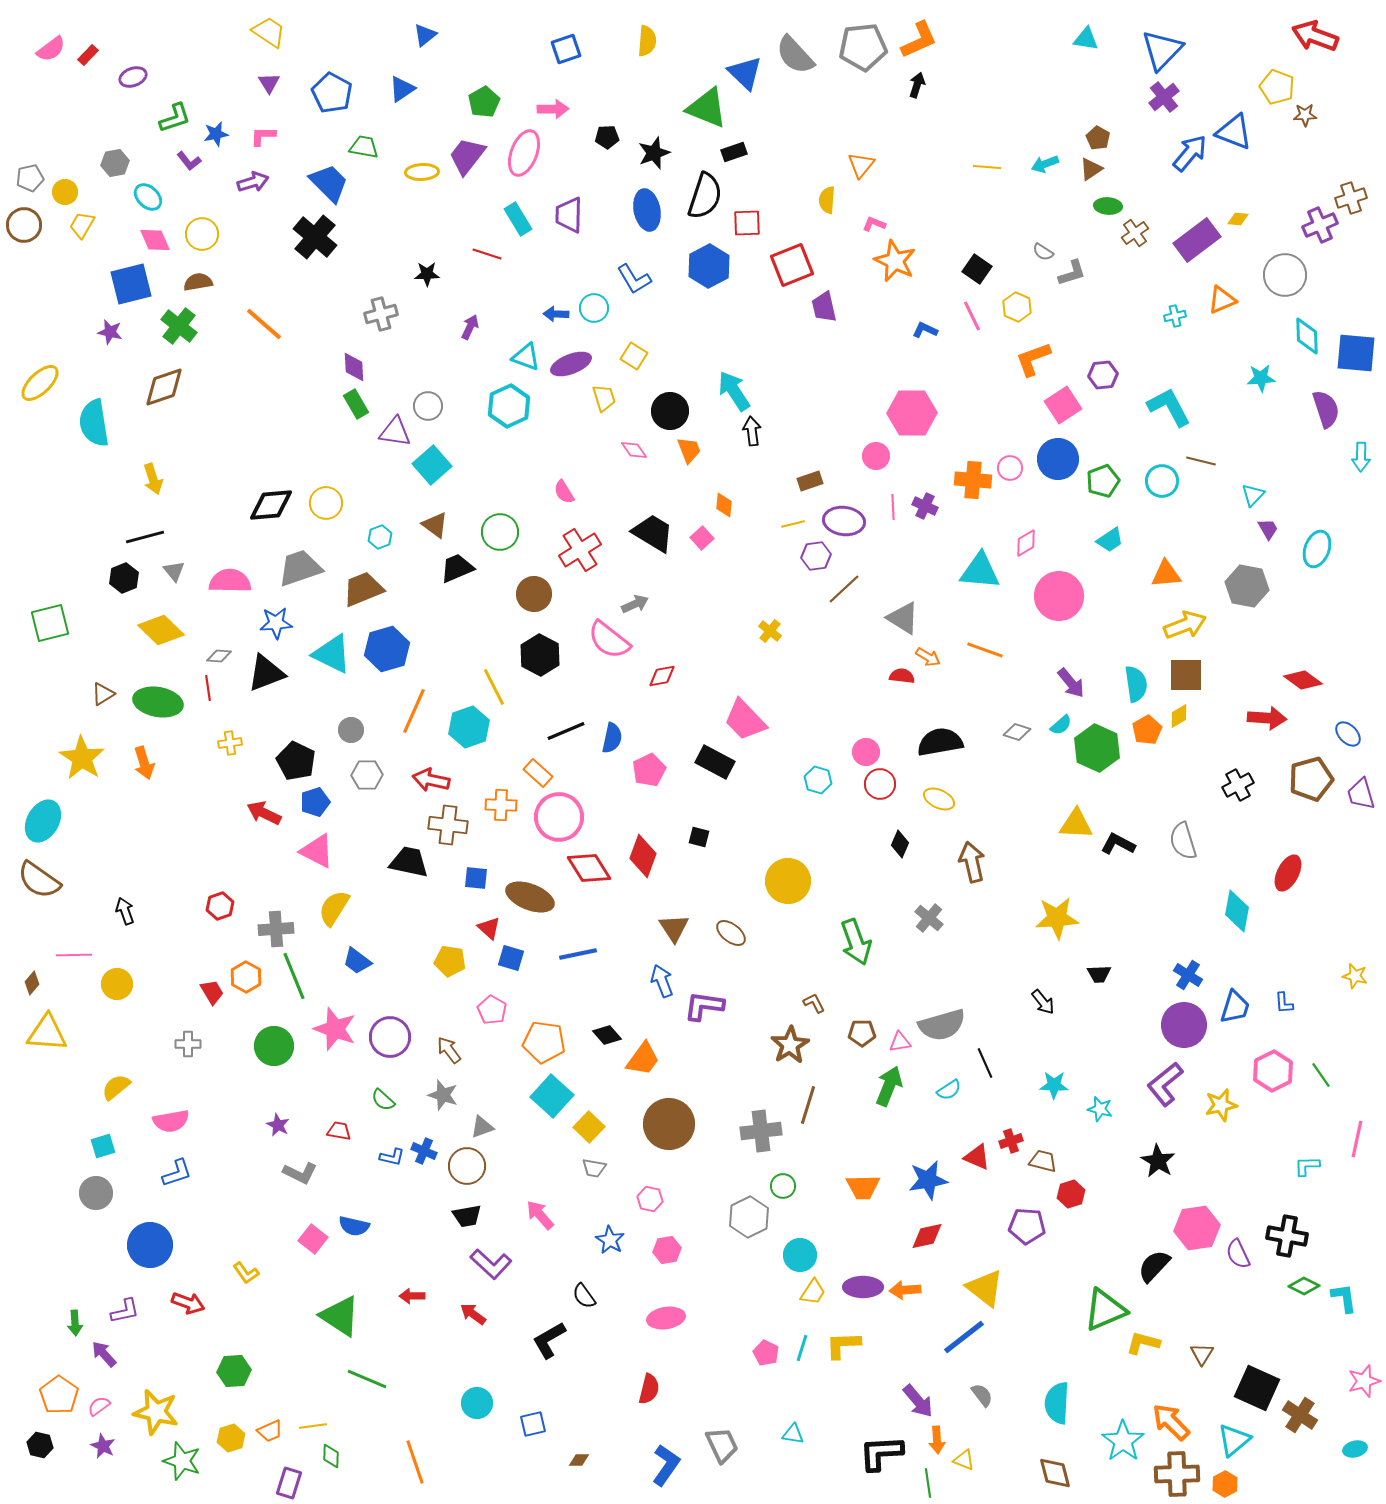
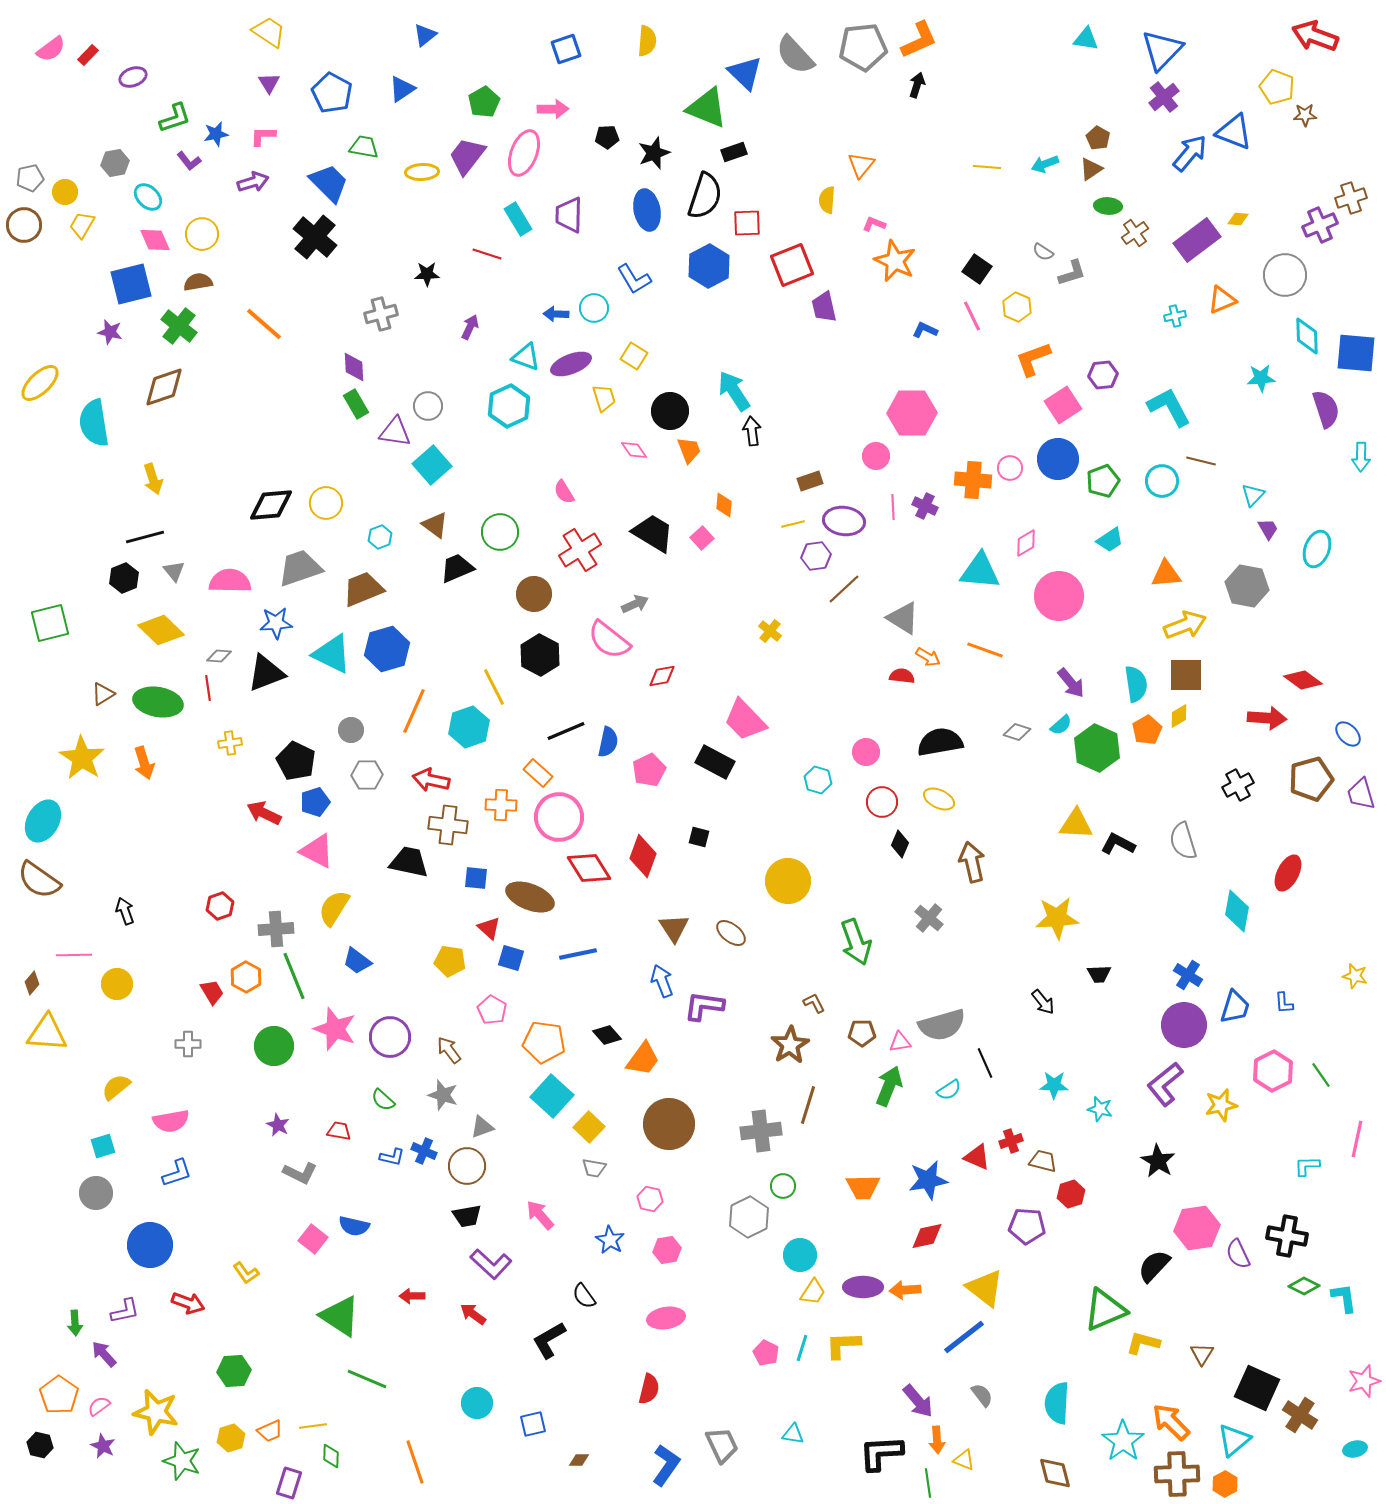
blue semicircle at (612, 738): moved 4 px left, 4 px down
red circle at (880, 784): moved 2 px right, 18 px down
